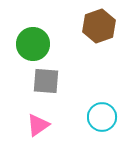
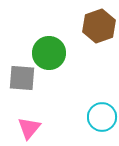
green circle: moved 16 px right, 9 px down
gray square: moved 24 px left, 3 px up
pink triangle: moved 9 px left, 3 px down; rotated 15 degrees counterclockwise
